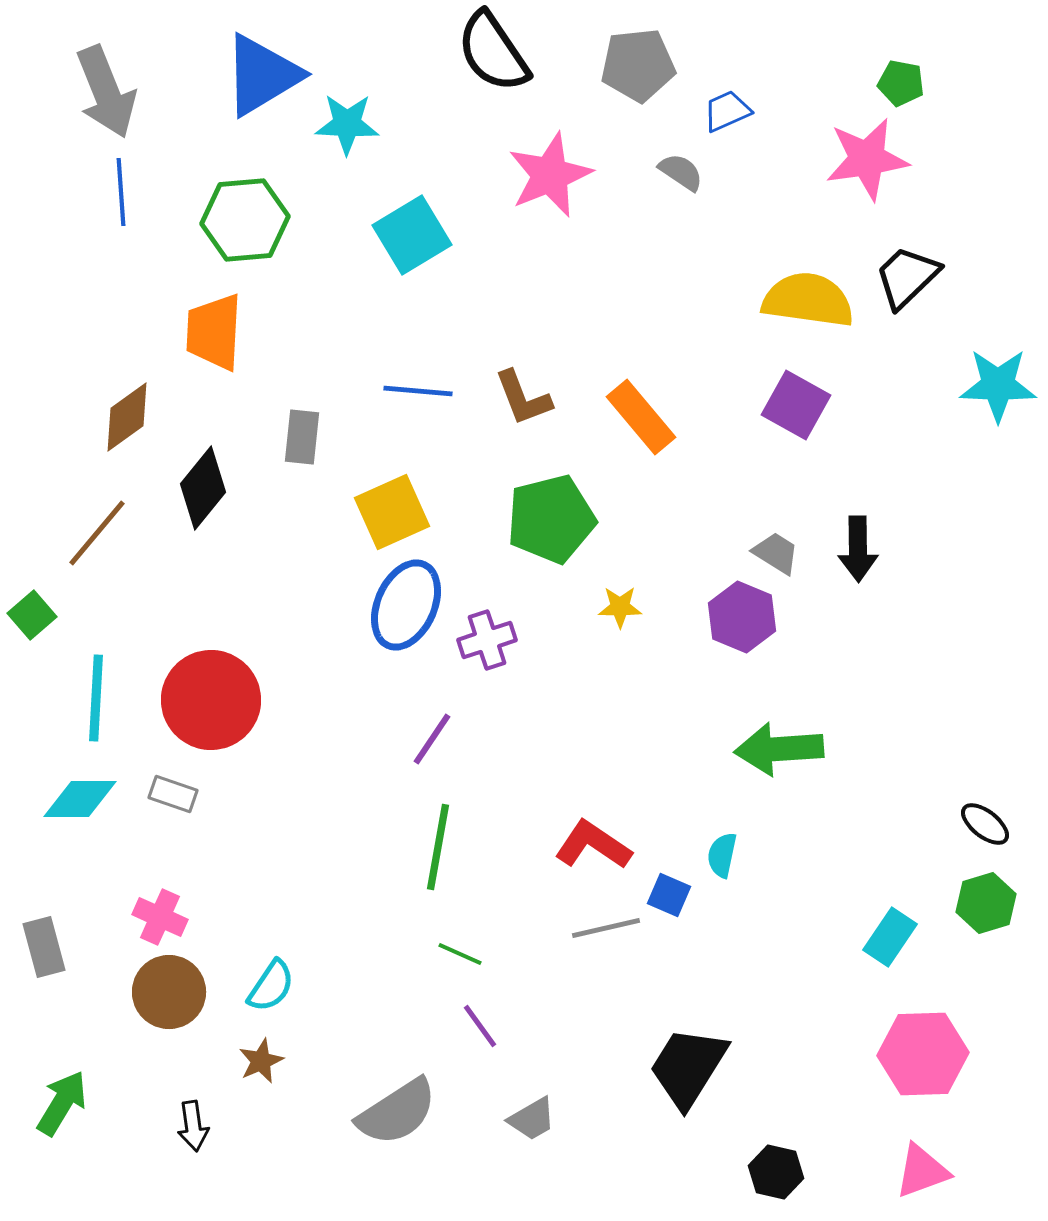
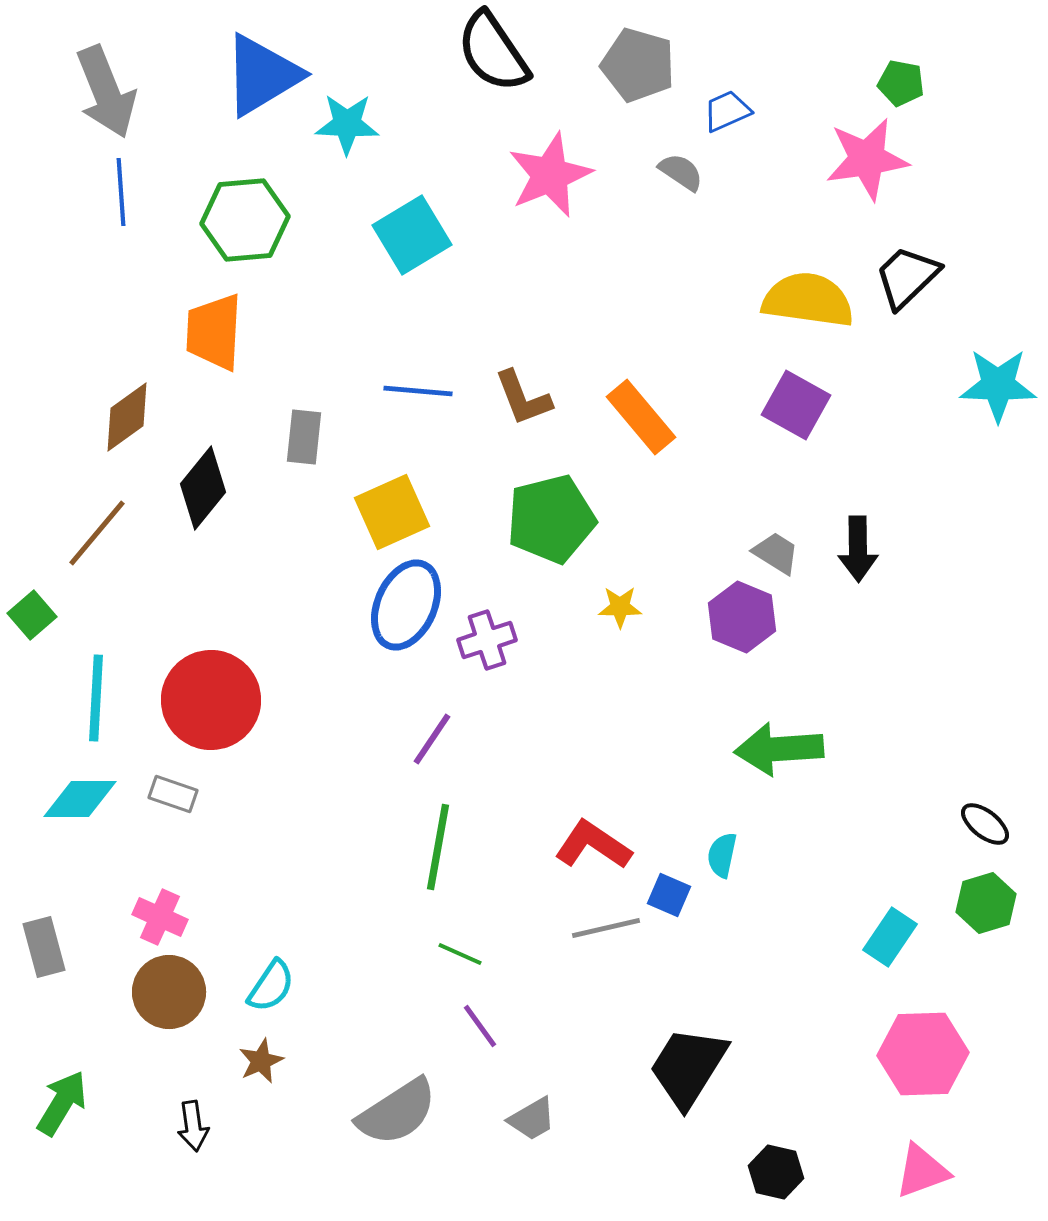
gray pentagon at (638, 65): rotated 22 degrees clockwise
gray rectangle at (302, 437): moved 2 px right
